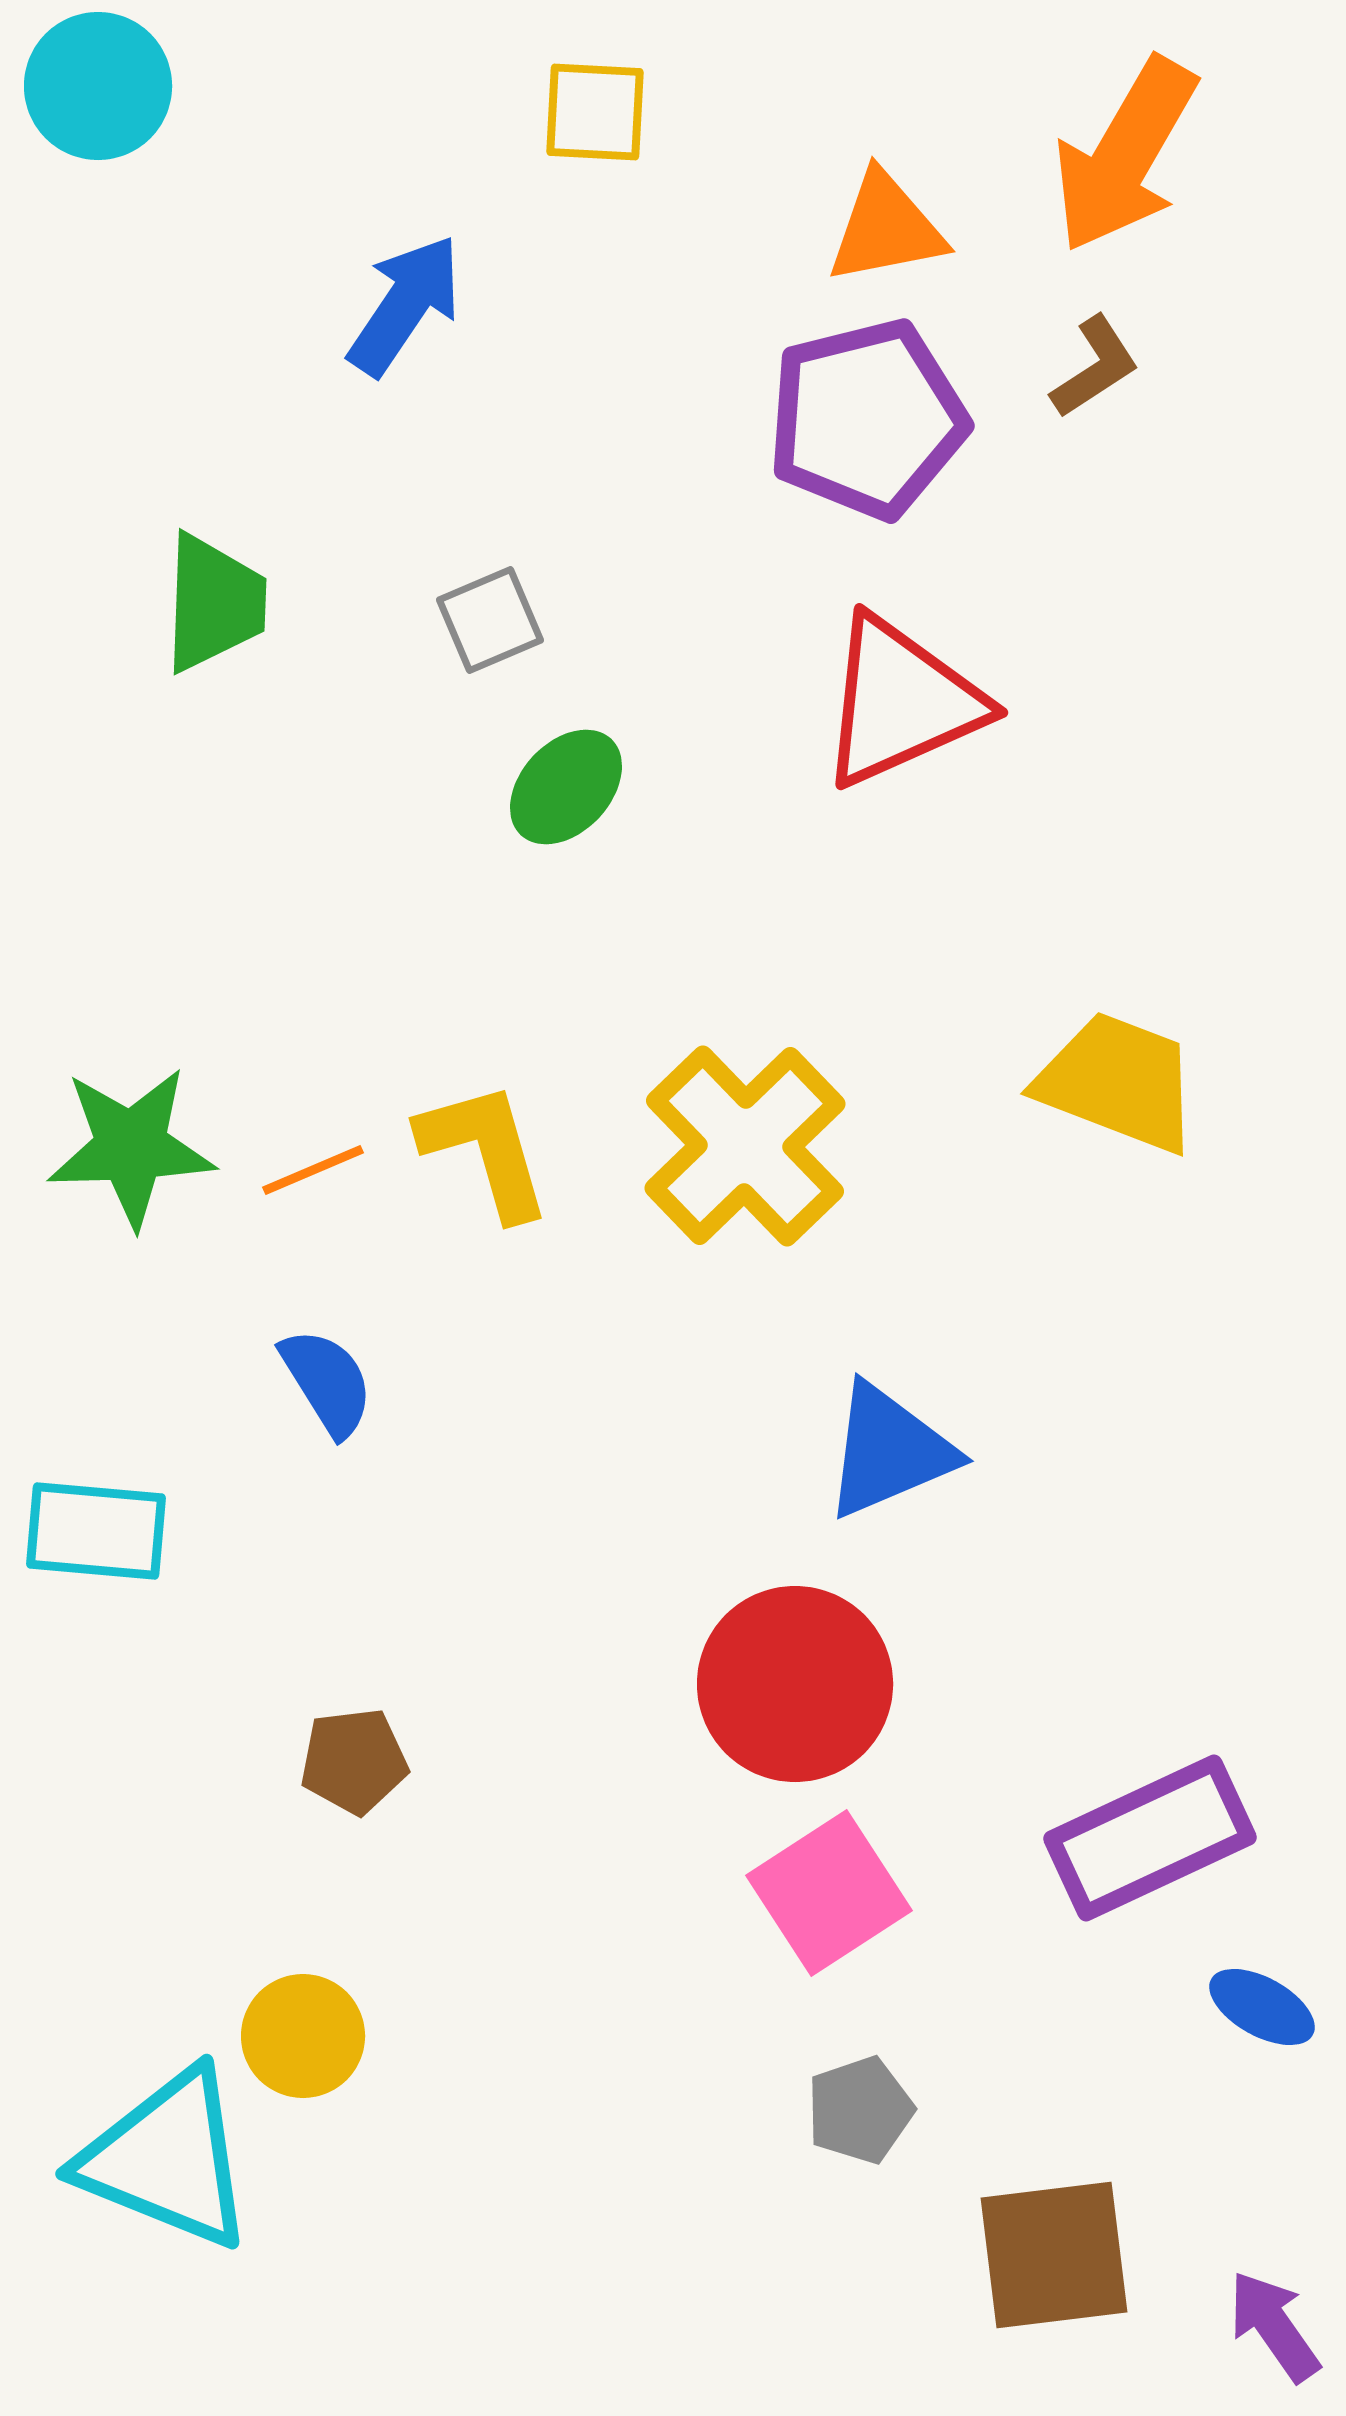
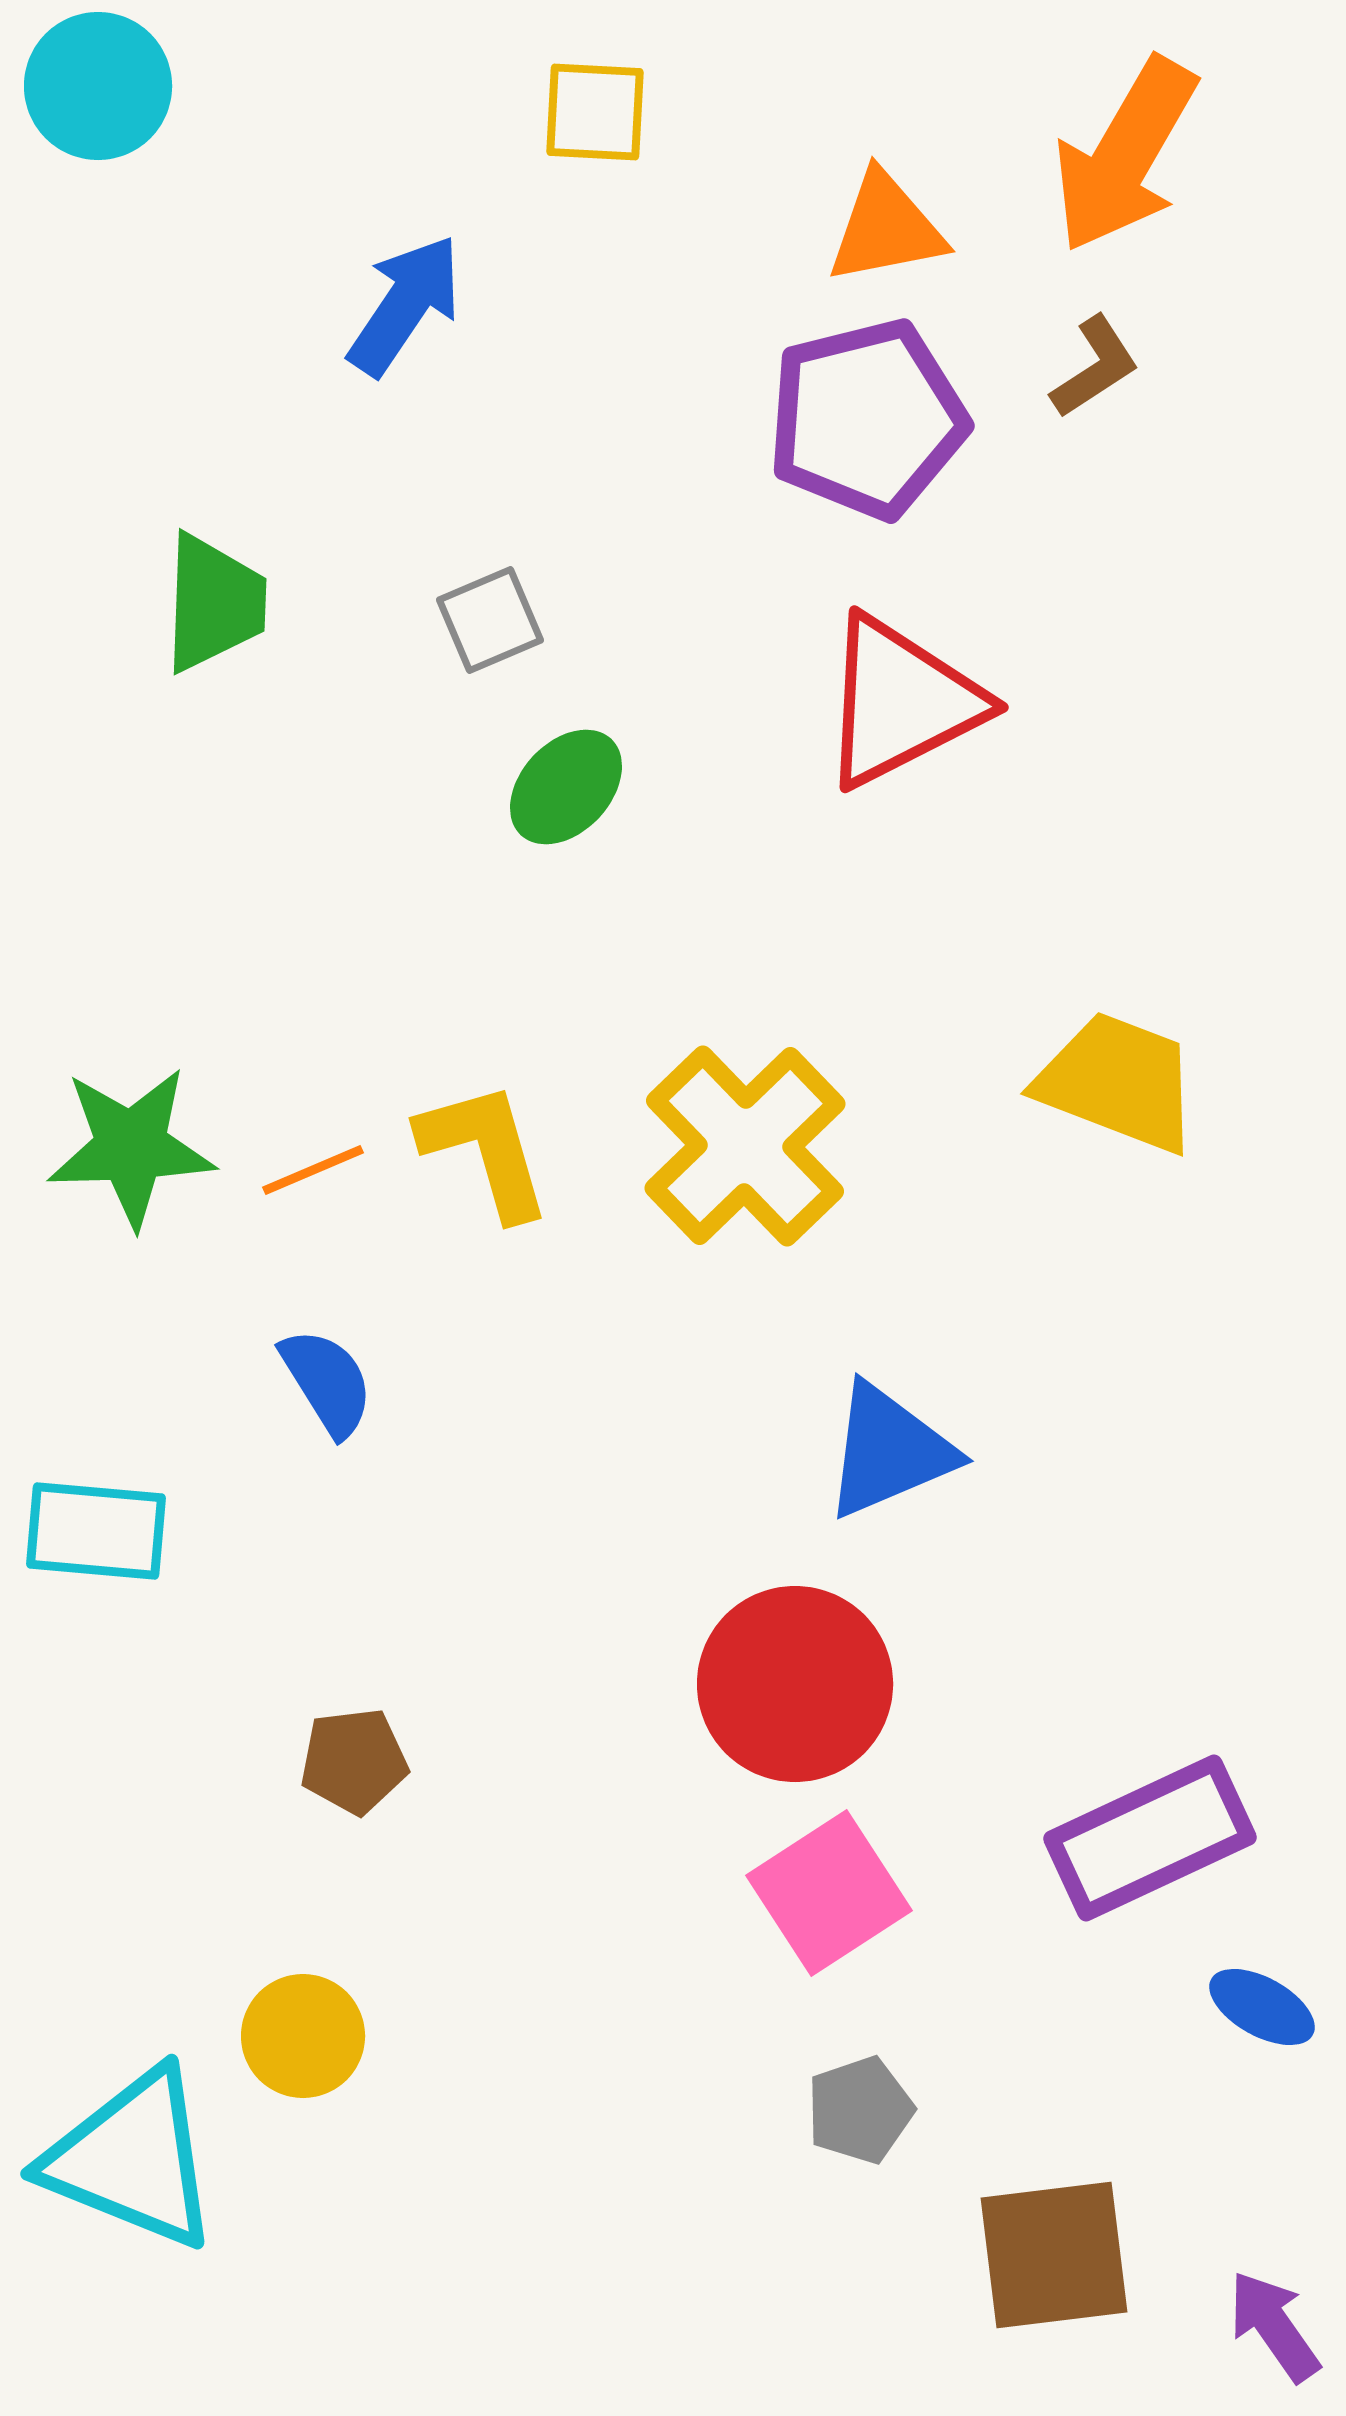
red triangle: rotated 3 degrees counterclockwise
cyan triangle: moved 35 px left
